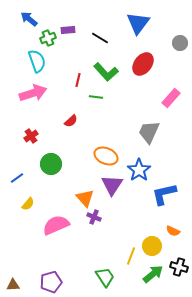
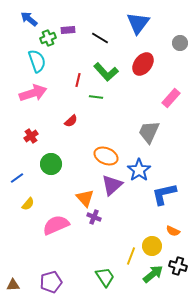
purple triangle: rotated 15 degrees clockwise
black cross: moved 1 px left, 1 px up
